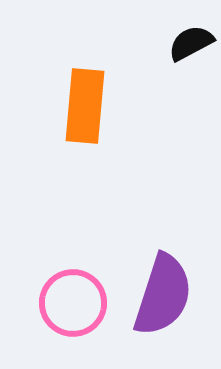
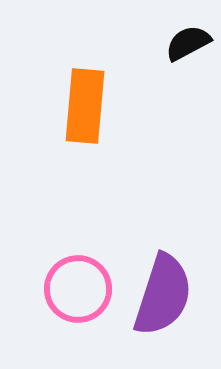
black semicircle: moved 3 px left
pink circle: moved 5 px right, 14 px up
